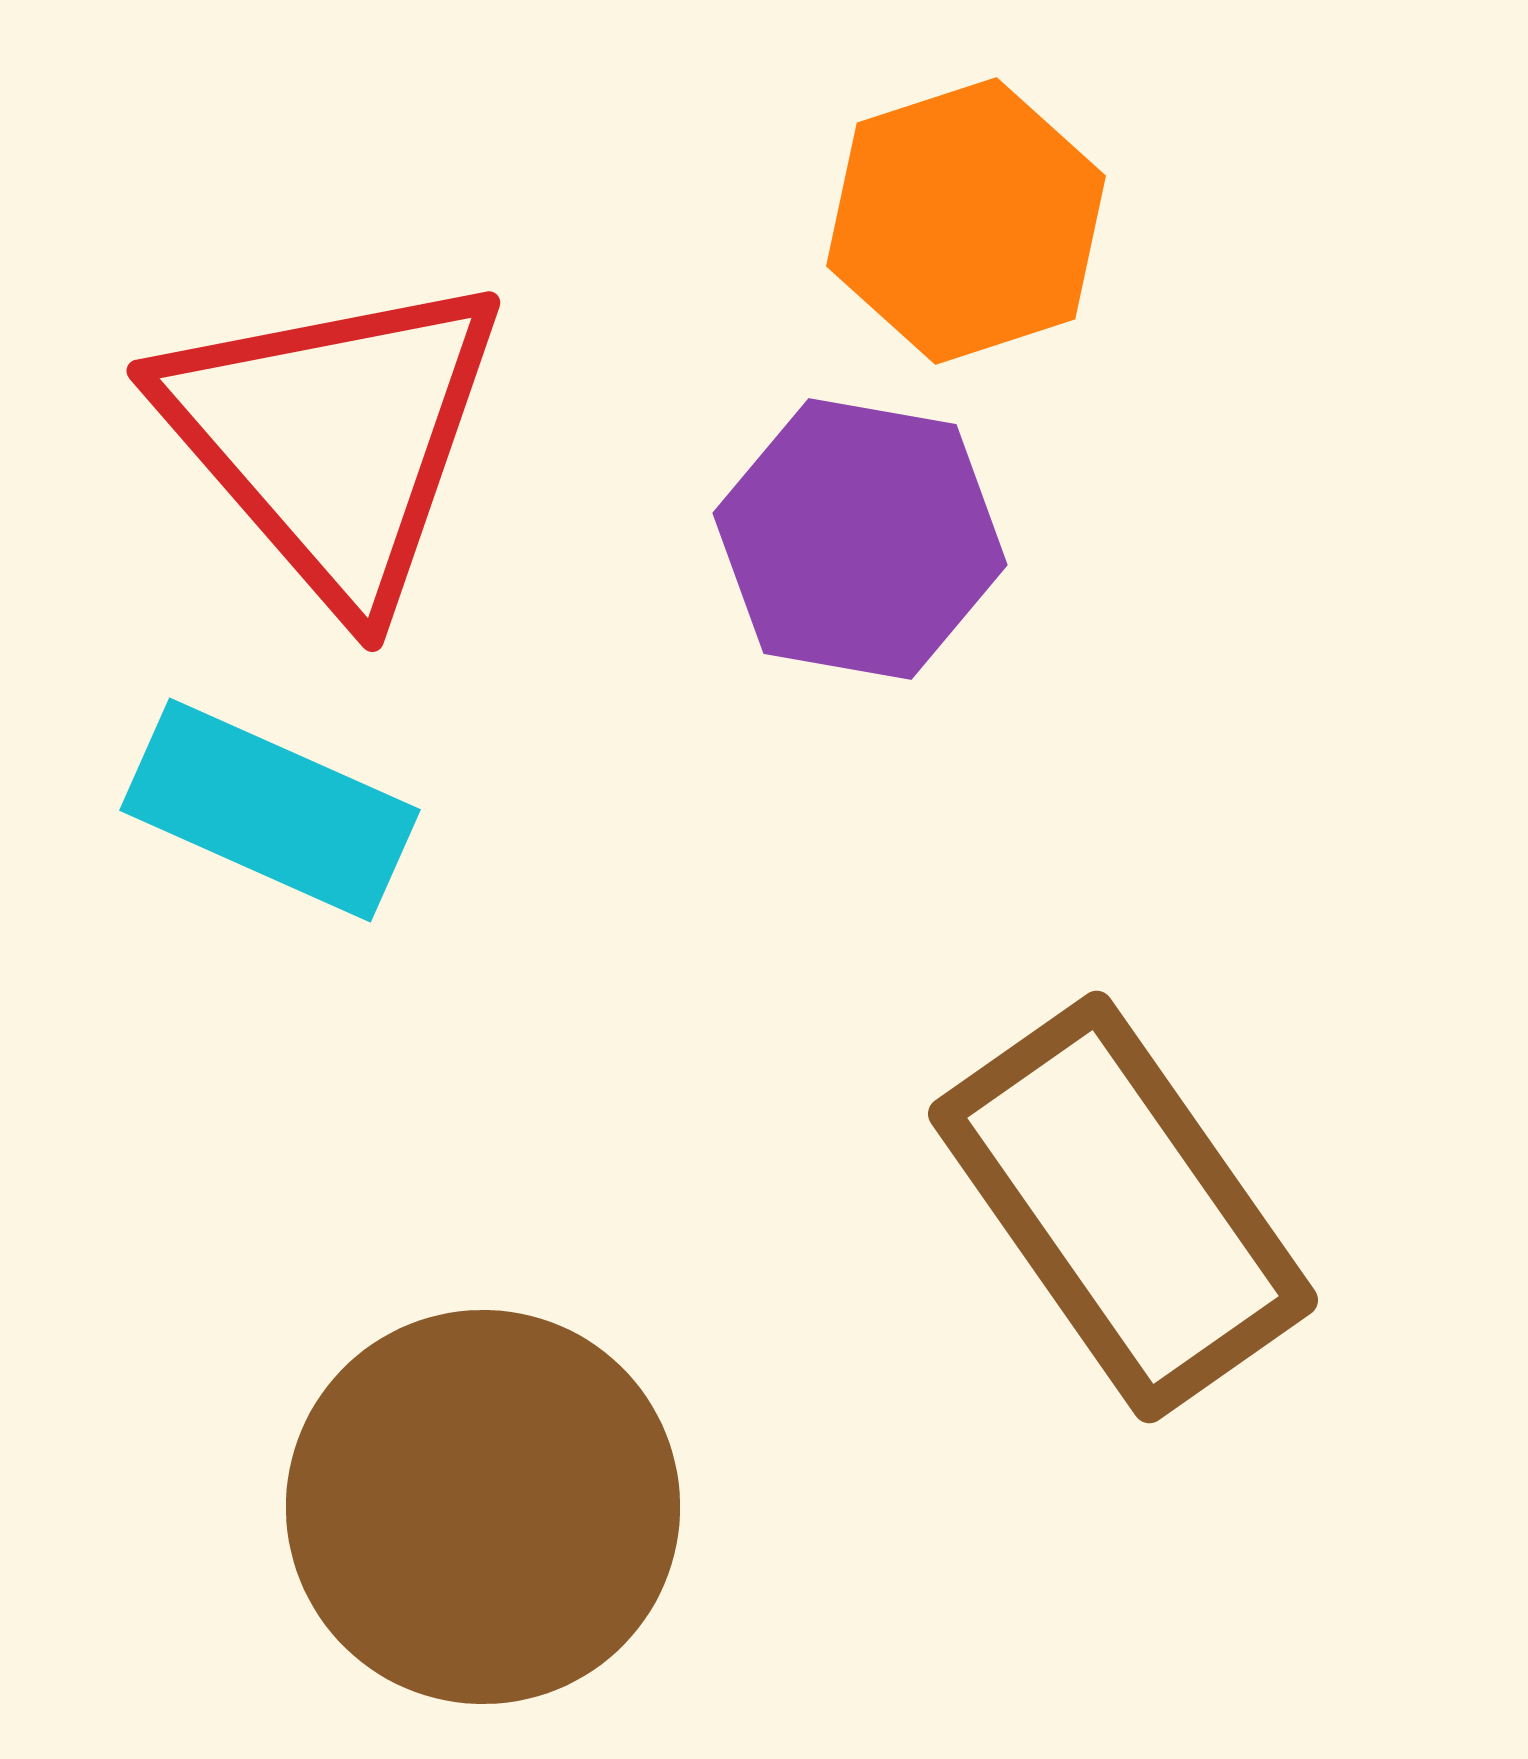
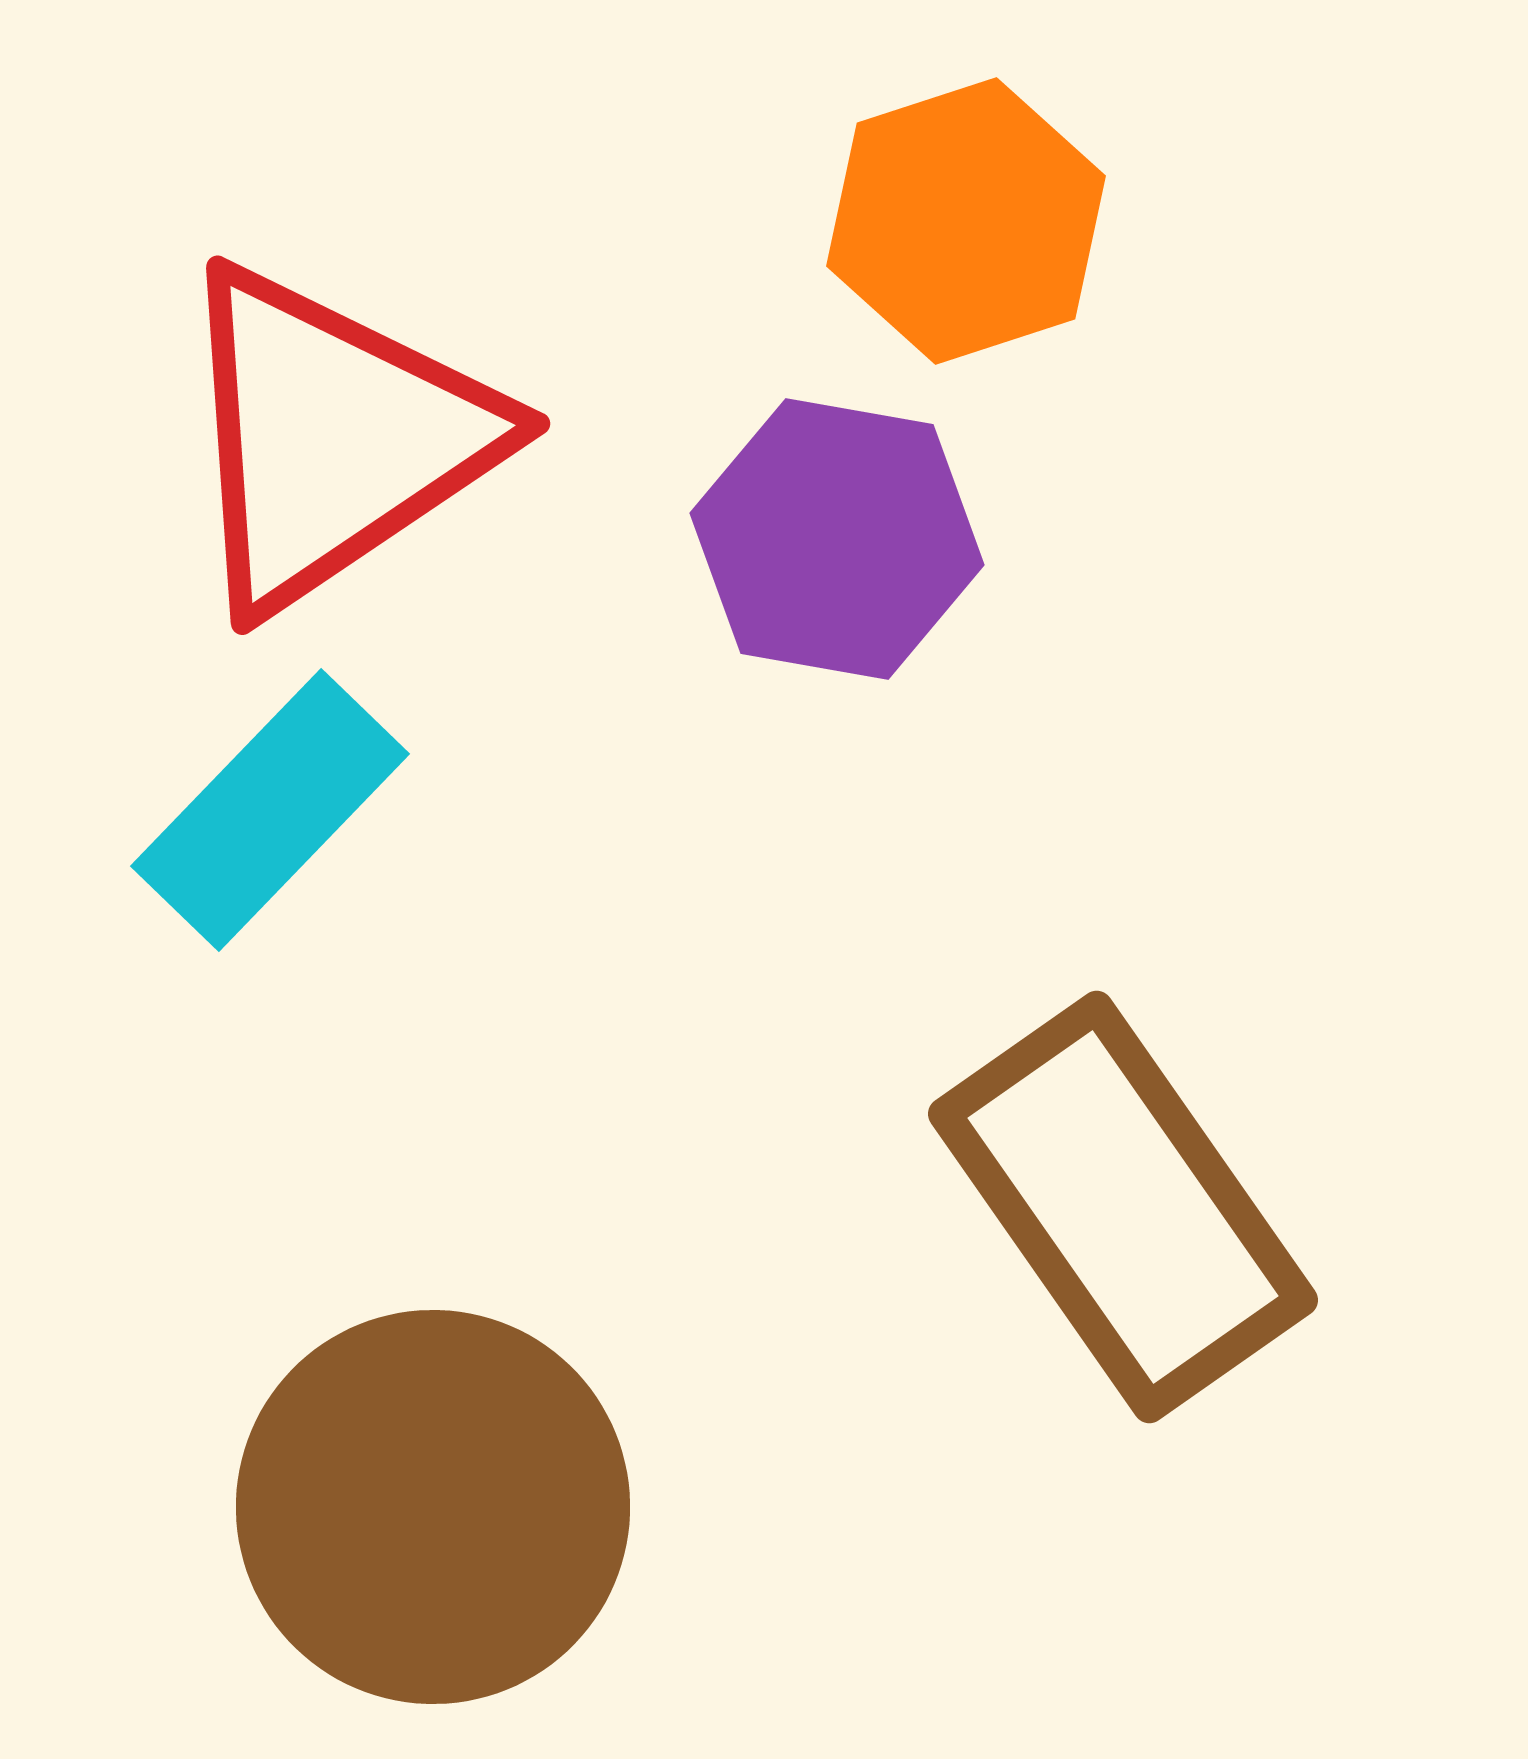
red triangle: rotated 37 degrees clockwise
purple hexagon: moved 23 px left
cyan rectangle: rotated 70 degrees counterclockwise
brown circle: moved 50 px left
